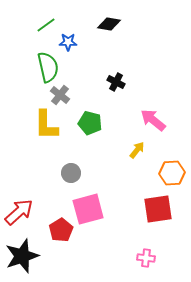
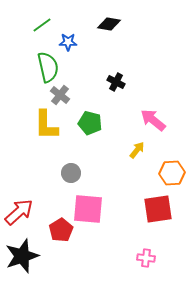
green line: moved 4 px left
pink square: rotated 20 degrees clockwise
